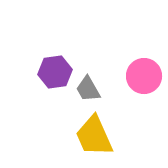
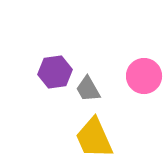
yellow trapezoid: moved 2 px down
